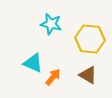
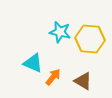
cyan star: moved 9 px right, 8 px down
brown triangle: moved 5 px left, 6 px down
